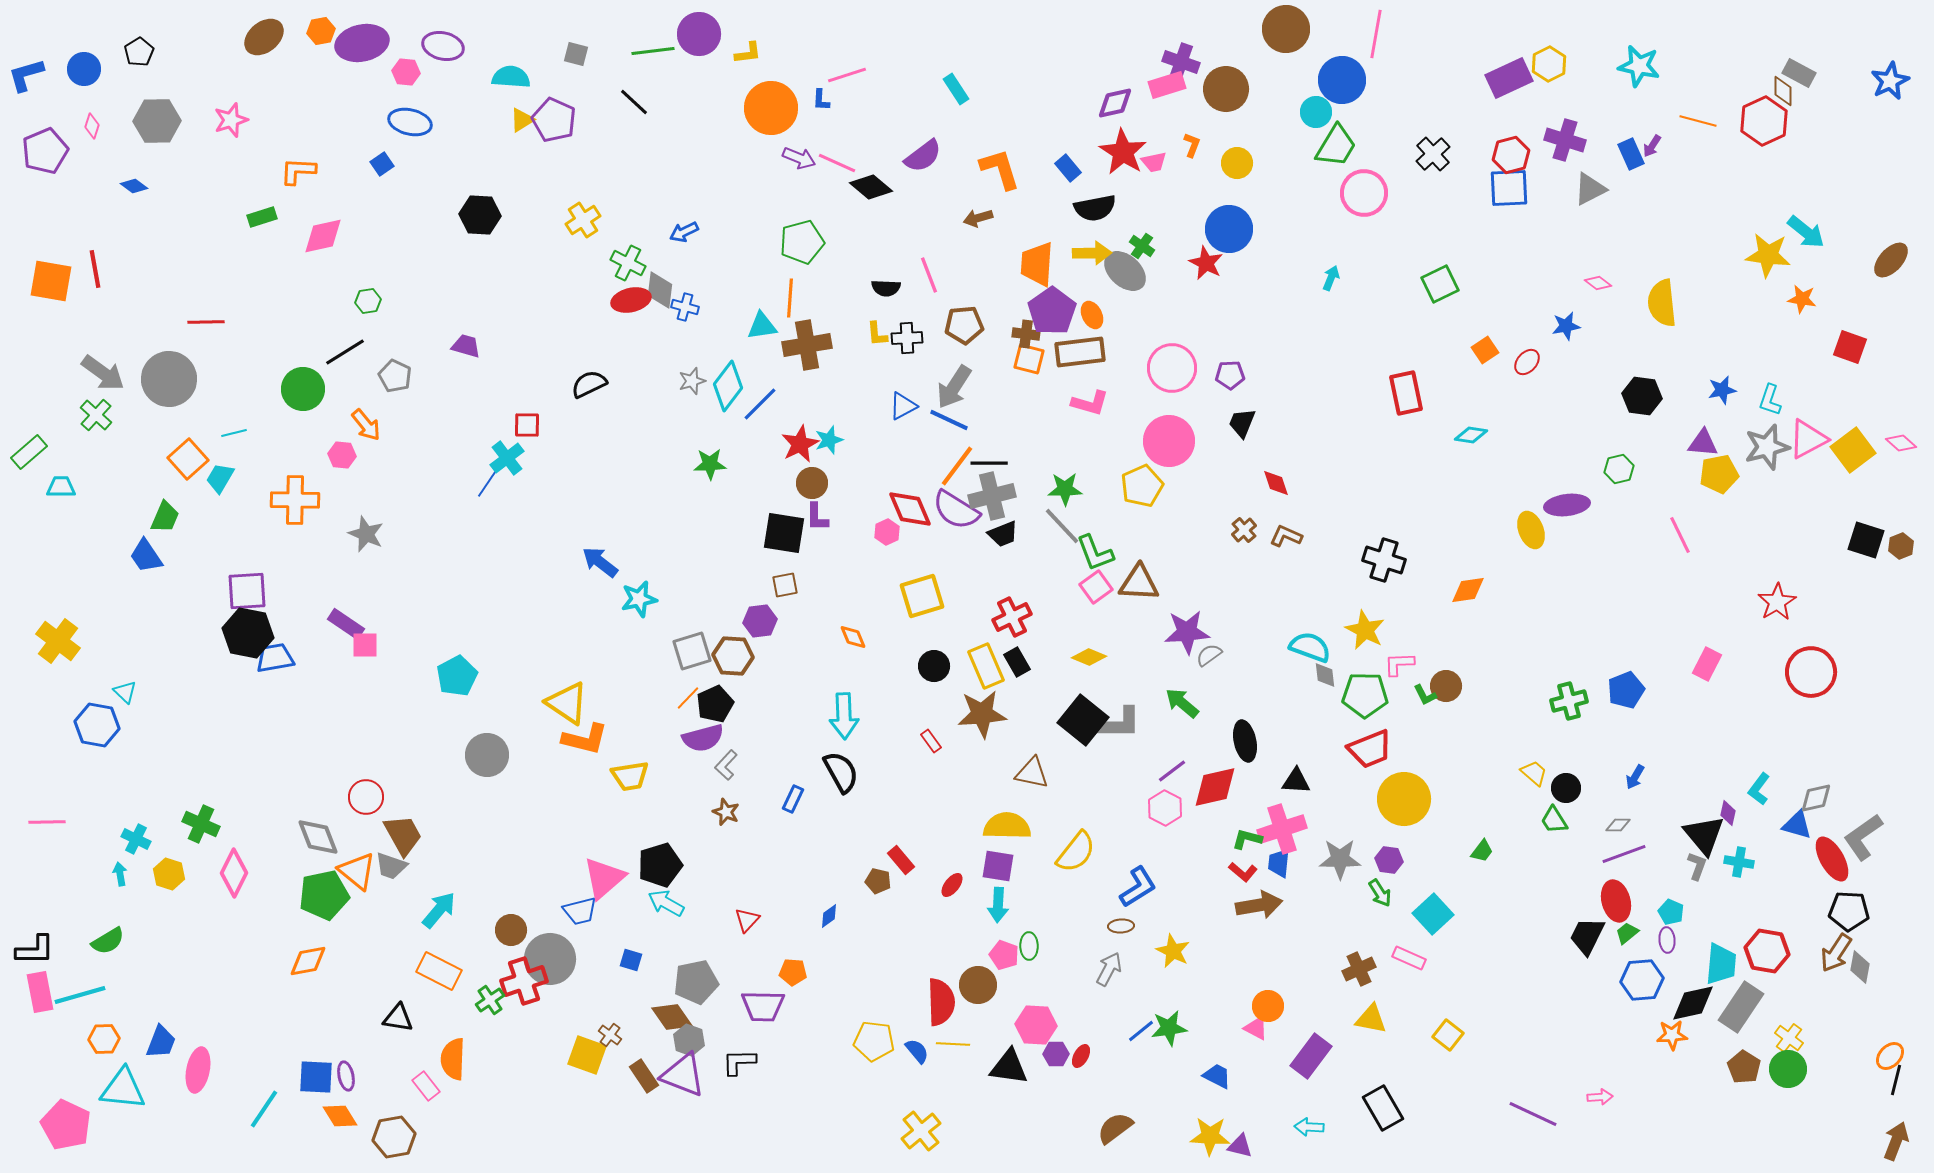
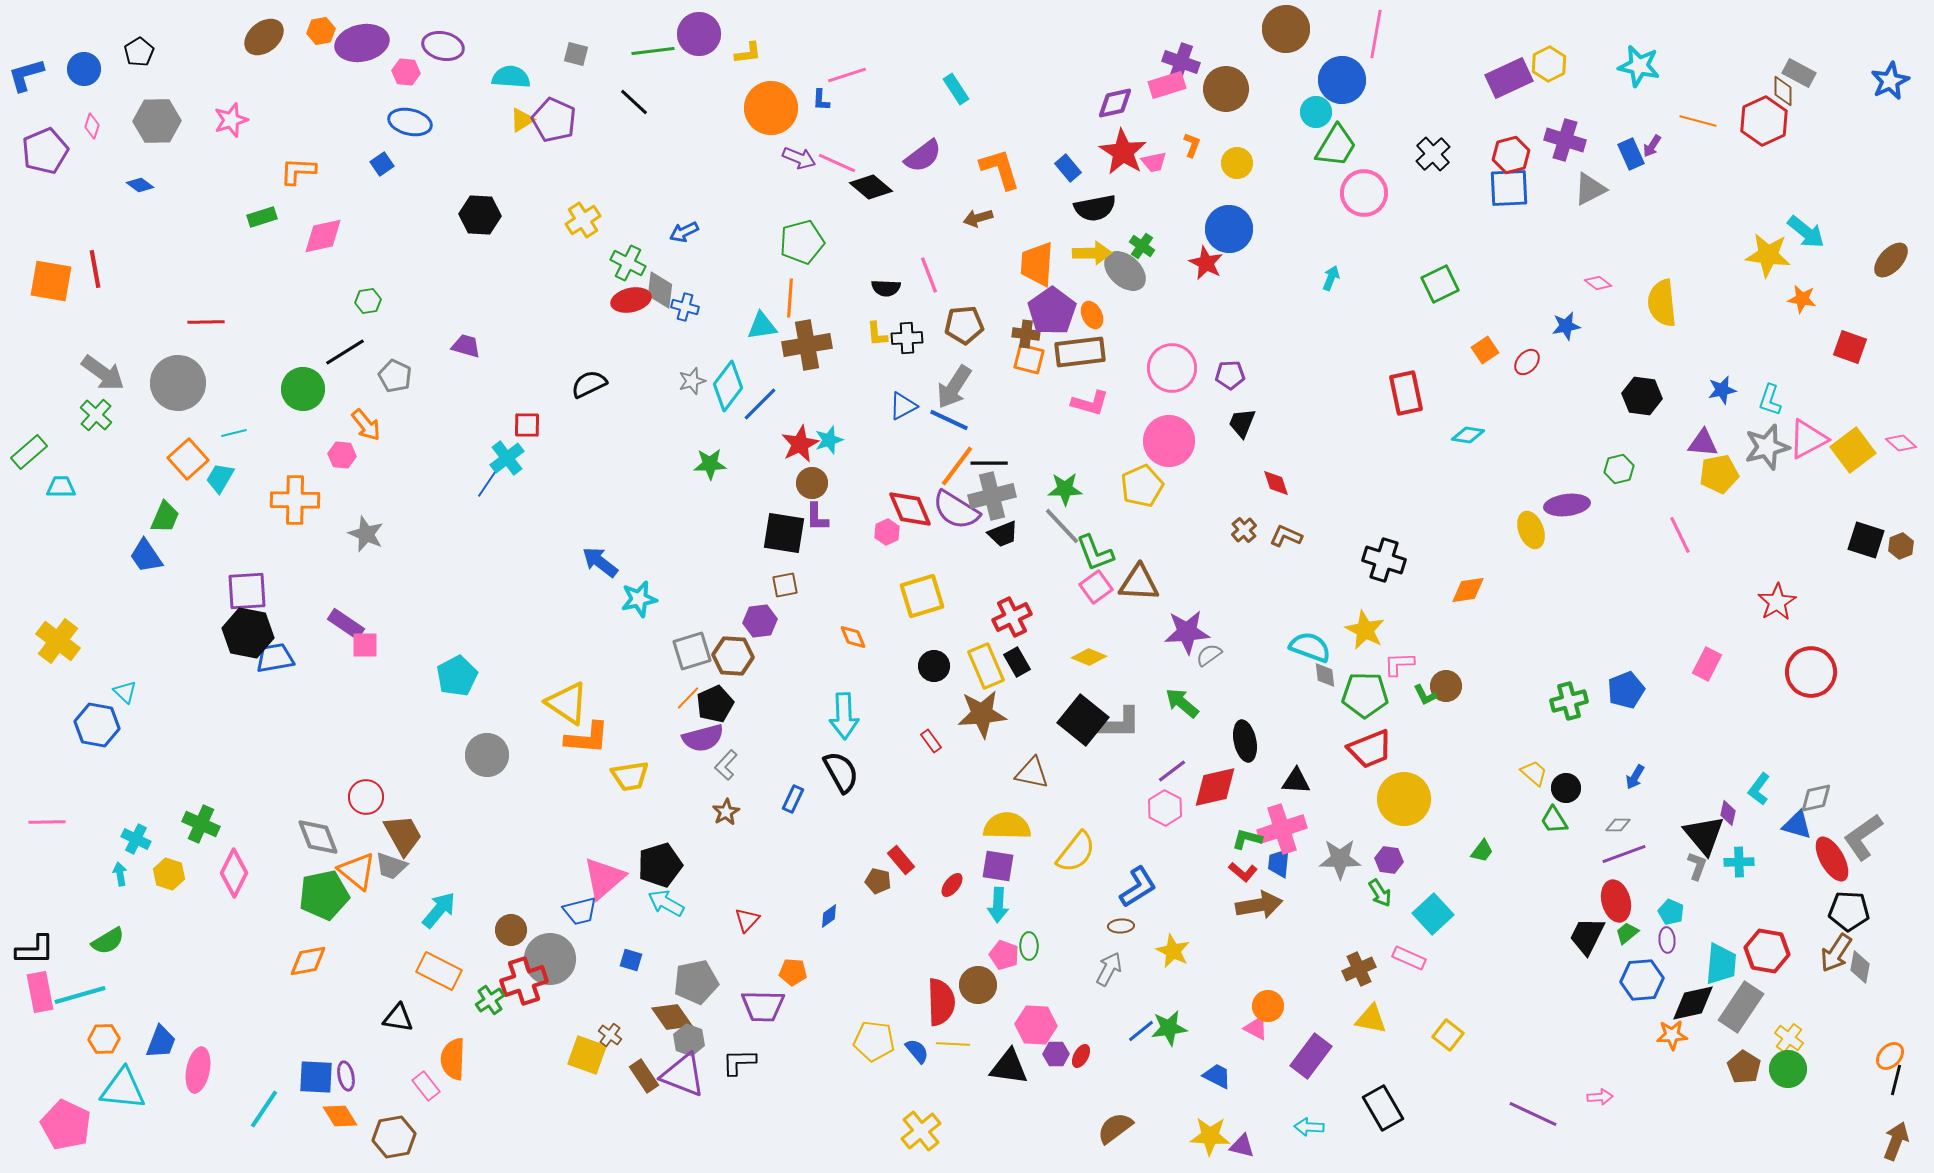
blue diamond at (134, 186): moved 6 px right, 1 px up
gray circle at (169, 379): moved 9 px right, 4 px down
cyan diamond at (1471, 435): moved 3 px left
orange L-shape at (585, 739): moved 2 px right, 1 px up; rotated 9 degrees counterclockwise
brown star at (726, 812): rotated 20 degrees clockwise
cyan cross at (1739, 862): rotated 12 degrees counterclockwise
purple triangle at (1240, 1146): moved 2 px right
